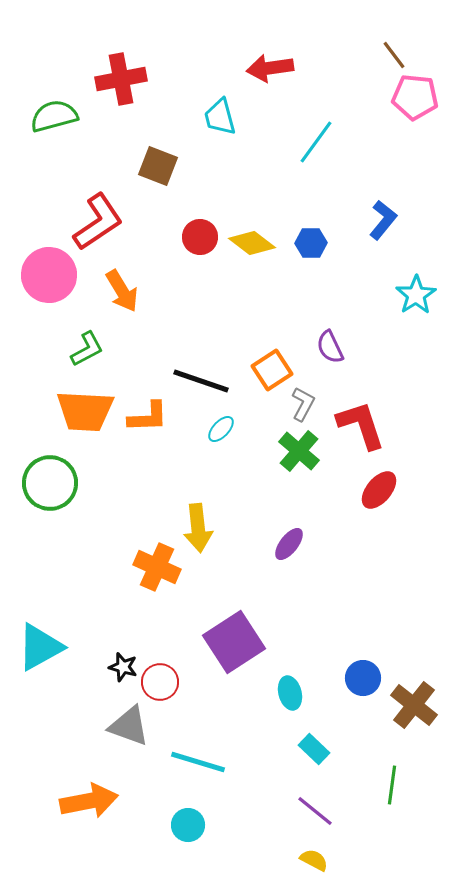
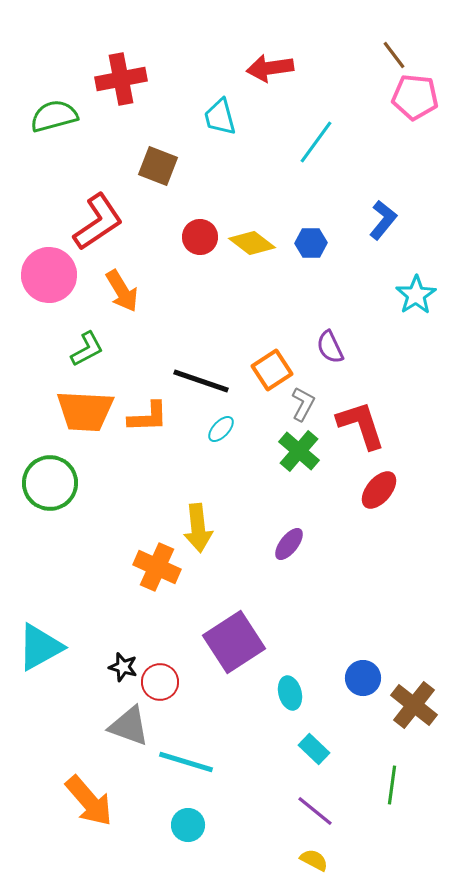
cyan line at (198, 762): moved 12 px left
orange arrow at (89, 801): rotated 60 degrees clockwise
